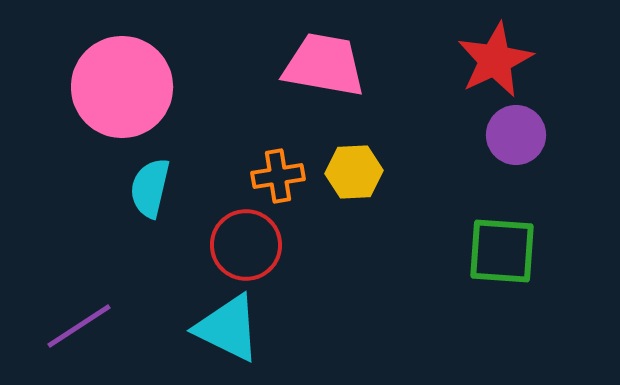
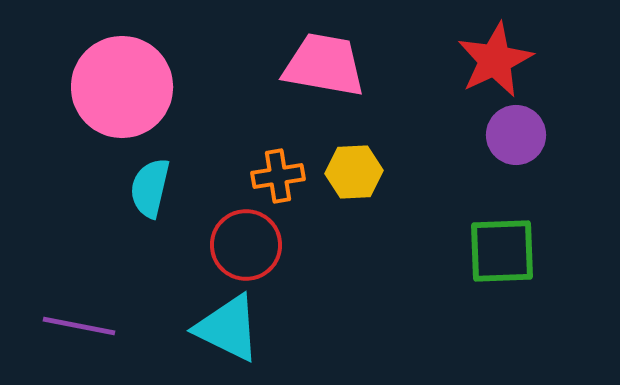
green square: rotated 6 degrees counterclockwise
purple line: rotated 44 degrees clockwise
